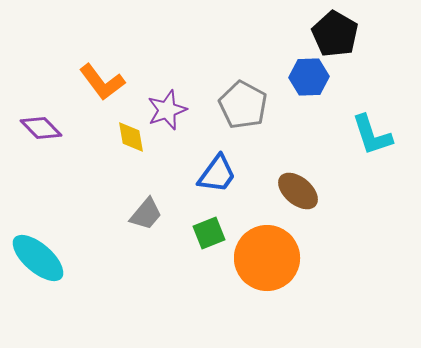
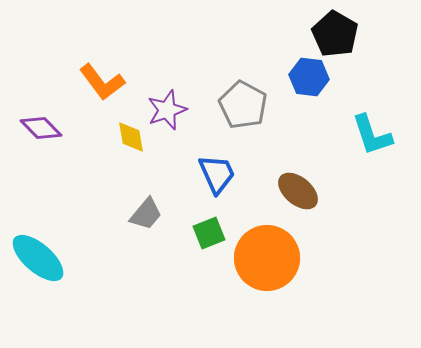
blue hexagon: rotated 9 degrees clockwise
blue trapezoid: rotated 60 degrees counterclockwise
